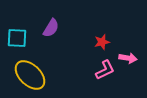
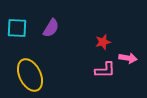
cyan square: moved 10 px up
red star: moved 1 px right
pink L-shape: rotated 25 degrees clockwise
yellow ellipse: rotated 20 degrees clockwise
